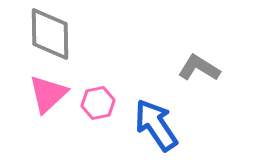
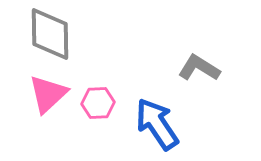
pink hexagon: rotated 8 degrees clockwise
blue arrow: moved 1 px right, 1 px up
